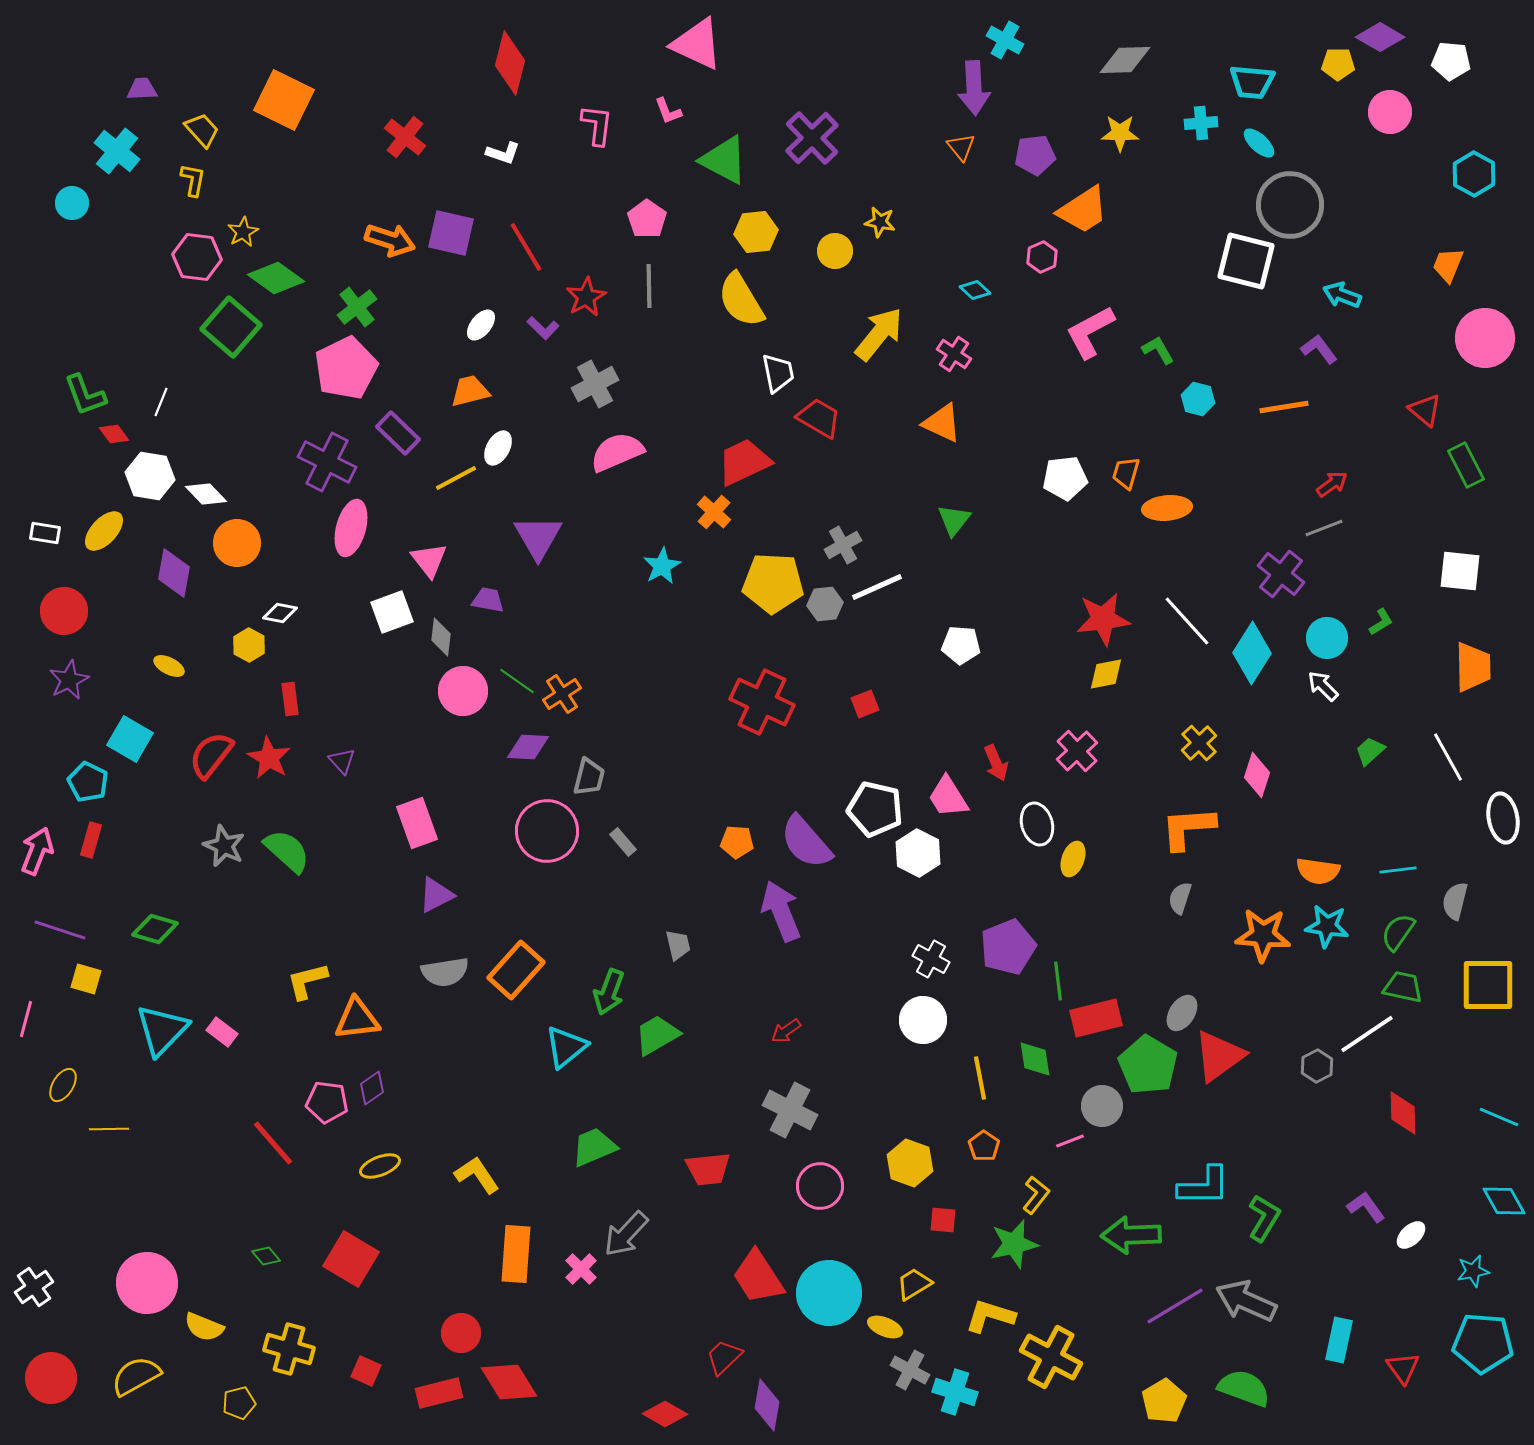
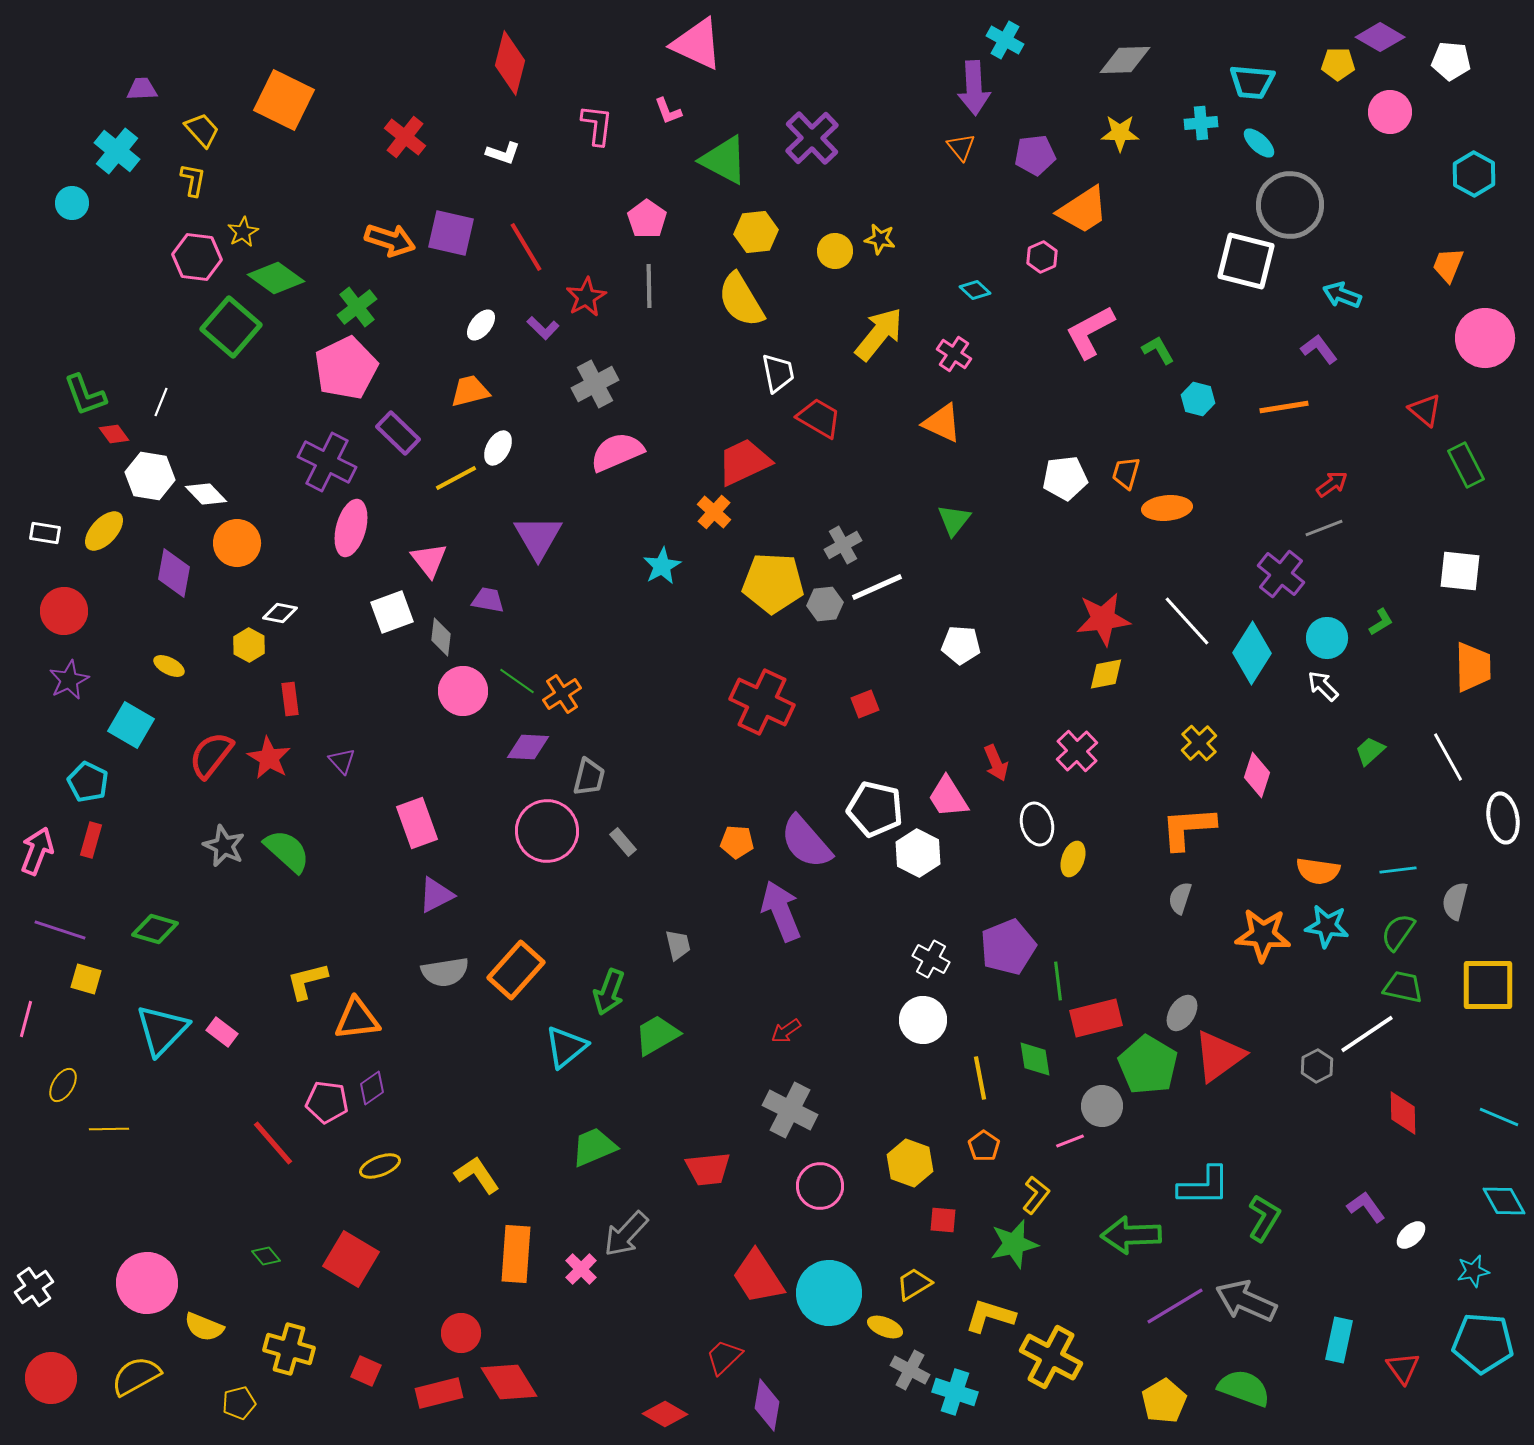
yellow star at (880, 222): moved 17 px down
cyan square at (130, 739): moved 1 px right, 14 px up
